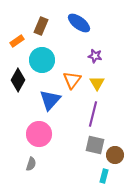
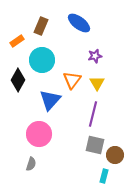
purple star: rotated 24 degrees counterclockwise
